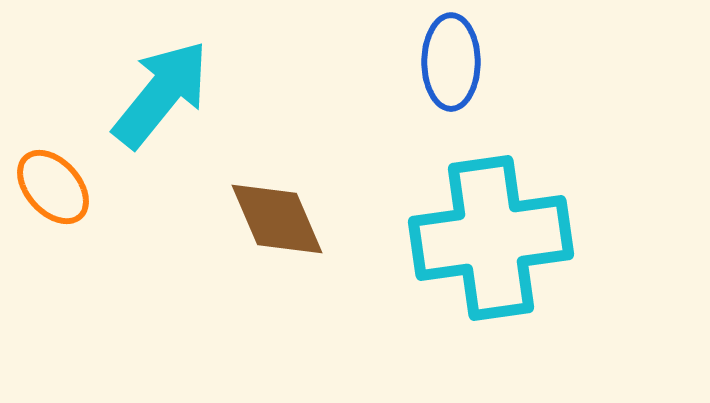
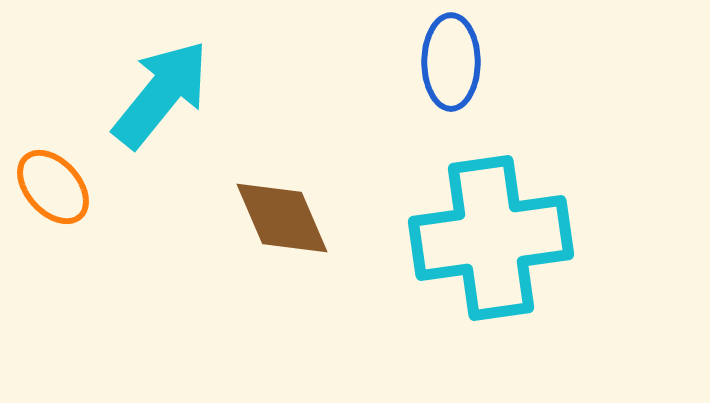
brown diamond: moved 5 px right, 1 px up
